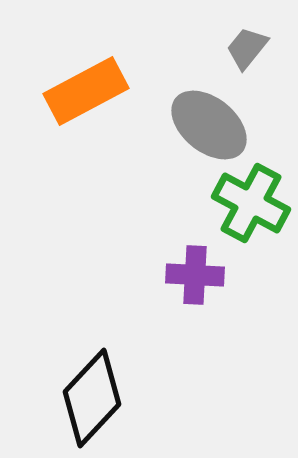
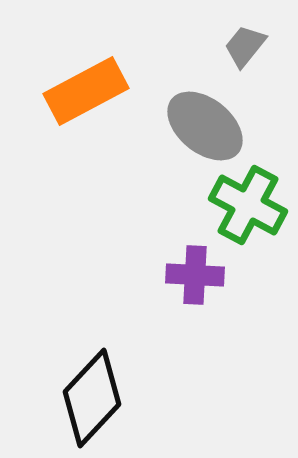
gray trapezoid: moved 2 px left, 2 px up
gray ellipse: moved 4 px left, 1 px down
green cross: moved 3 px left, 2 px down
